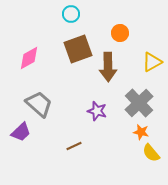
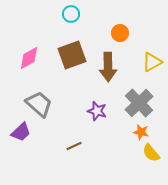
brown square: moved 6 px left, 6 px down
